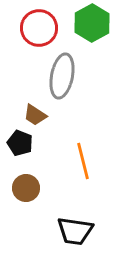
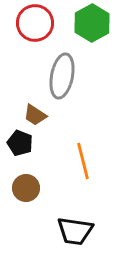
red circle: moved 4 px left, 5 px up
